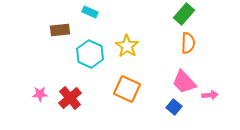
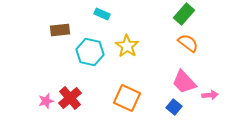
cyan rectangle: moved 12 px right, 2 px down
orange semicircle: rotated 55 degrees counterclockwise
cyan hexagon: moved 2 px up; rotated 12 degrees counterclockwise
orange square: moved 9 px down
pink star: moved 6 px right, 7 px down; rotated 14 degrees counterclockwise
